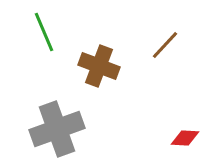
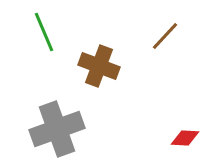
brown line: moved 9 px up
